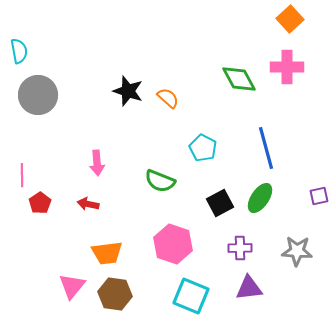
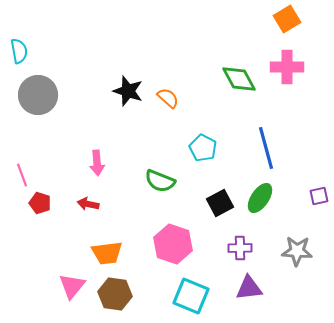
orange square: moved 3 px left; rotated 12 degrees clockwise
pink line: rotated 20 degrees counterclockwise
red pentagon: rotated 20 degrees counterclockwise
